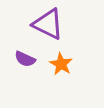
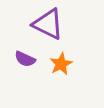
orange star: rotated 15 degrees clockwise
